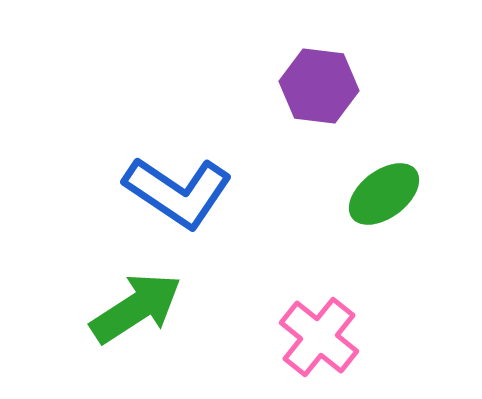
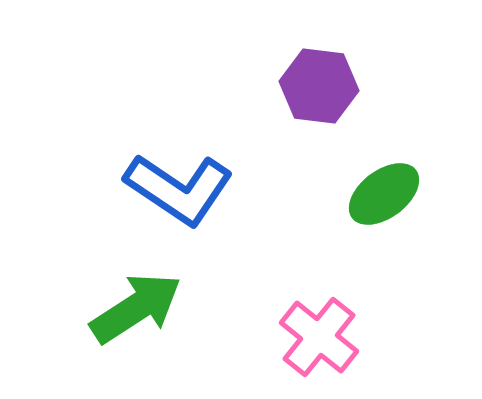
blue L-shape: moved 1 px right, 3 px up
